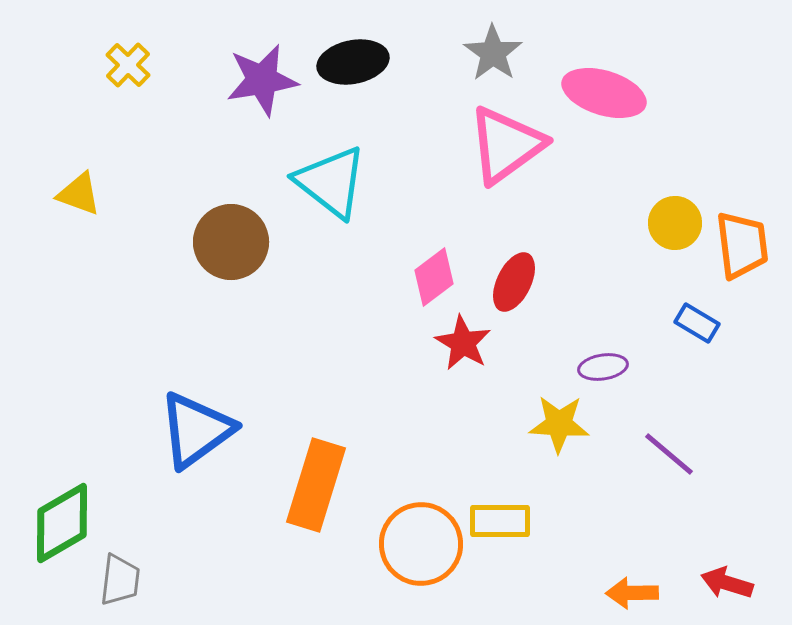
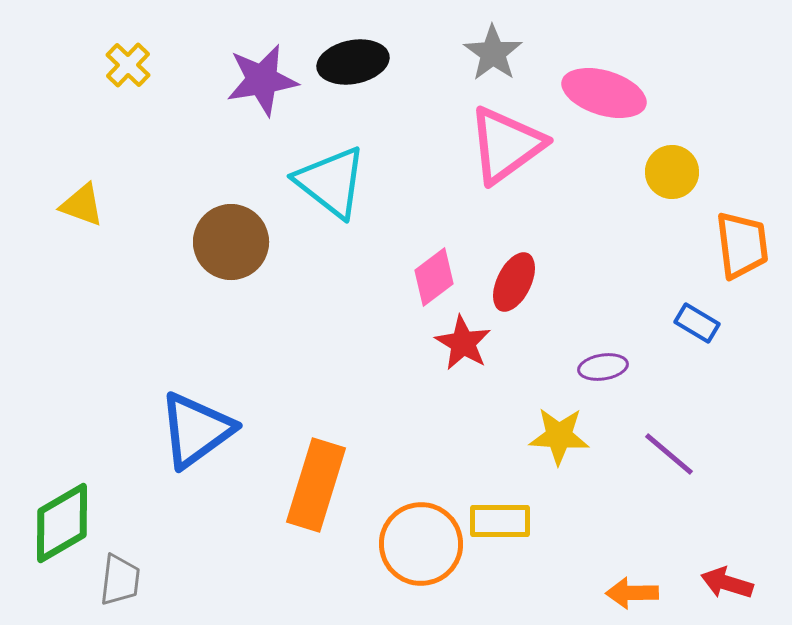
yellow triangle: moved 3 px right, 11 px down
yellow circle: moved 3 px left, 51 px up
yellow star: moved 12 px down
